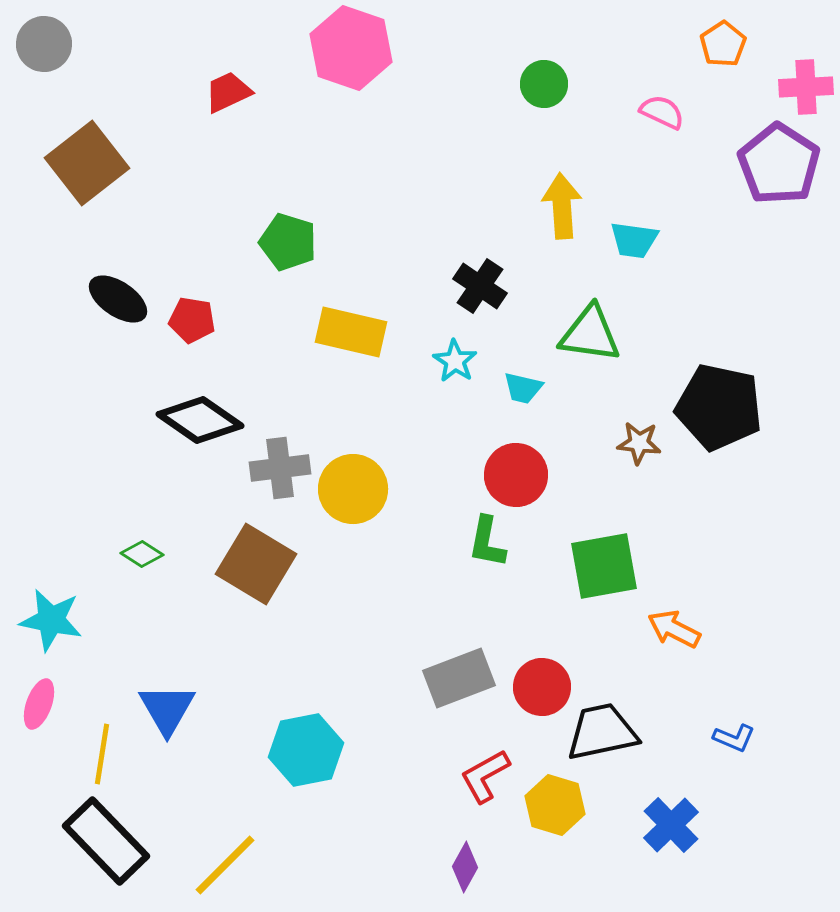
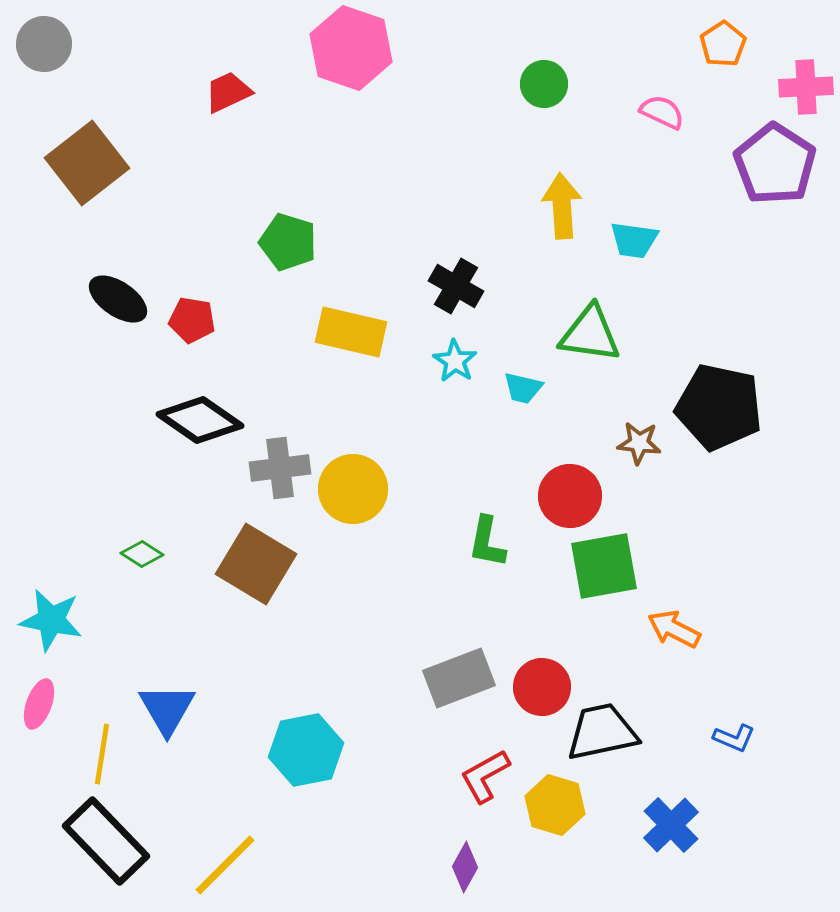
purple pentagon at (779, 164): moved 4 px left
black cross at (480, 286): moved 24 px left; rotated 4 degrees counterclockwise
red circle at (516, 475): moved 54 px right, 21 px down
